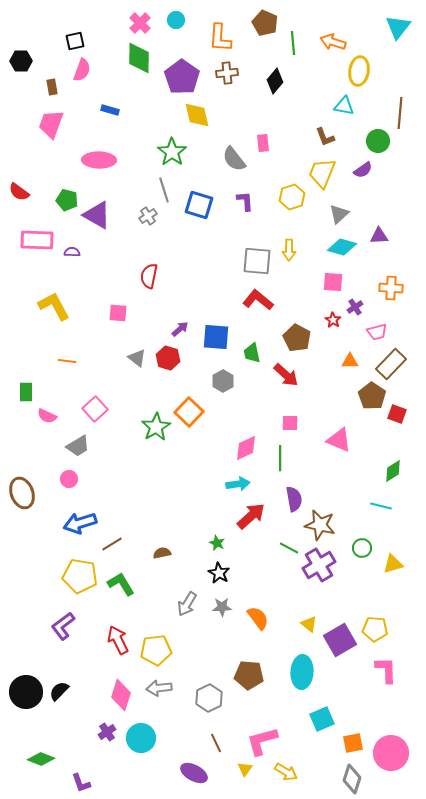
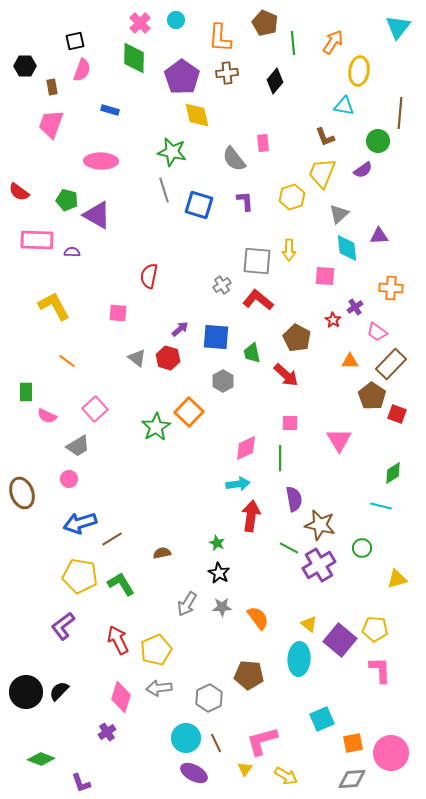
orange arrow at (333, 42): rotated 105 degrees clockwise
green diamond at (139, 58): moved 5 px left
black hexagon at (21, 61): moved 4 px right, 5 px down
green star at (172, 152): rotated 24 degrees counterclockwise
pink ellipse at (99, 160): moved 2 px right, 1 px down
gray cross at (148, 216): moved 74 px right, 69 px down
cyan diamond at (342, 247): moved 5 px right, 1 px down; rotated 68 degrees clockwise
pink square at (333, 282): moved 8 px left, 6 px up
pink trapezoid at (377, 332): rotated 50 degrees clockwise
orange line at (67, 361): rotated 30 degrees clockwise
pink triangle at (339, 440): rotated 36 degrees clockwise
green diamond at (393, 471): moved 2 px down
red arrow at (251, 516): rotated 40 degrees counterclockwise
brown line at (112, 544): moved 5 px up
yellow triangle at (393, 564): moved 4 px right, 15 px down
purple square at (340, 640): rotated 20 degrees counterclockwise
yellow pentagon at (156, 650): rotated 16 degrees counterclockwise
pink L-shape at (386, 670): moved 6 px left
cyan ellipse at (302, 672): moved 3 px left, 13 px up
pink diamond at (121, 695): moved 2 px down
cyan circle at (141, 738): moved 45 px right
yellow arrow at (286, 772): moved 4 px down
gray diamond at (352, 779): rotated 68 degrees clockwise
